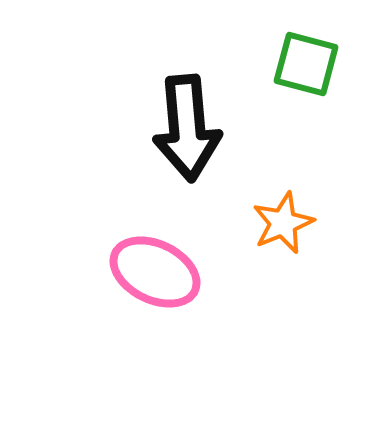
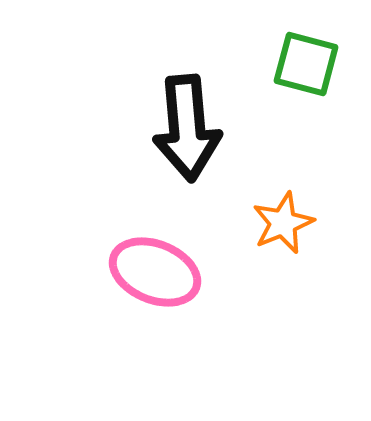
pink ellipse: rotated 4 degrees counterclockwise
